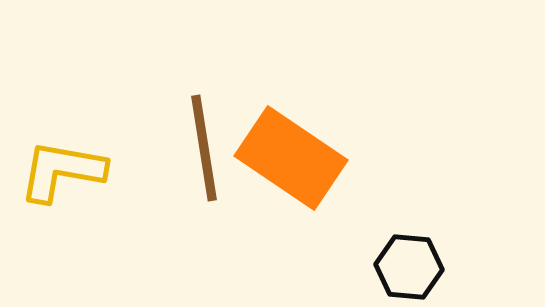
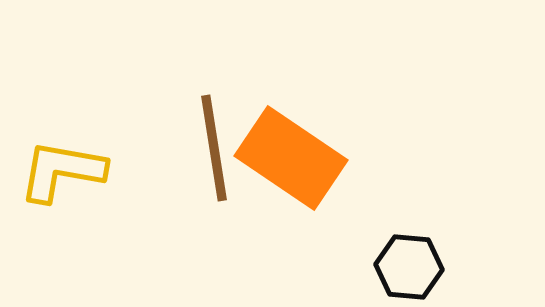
brown line: moved 10 px right
